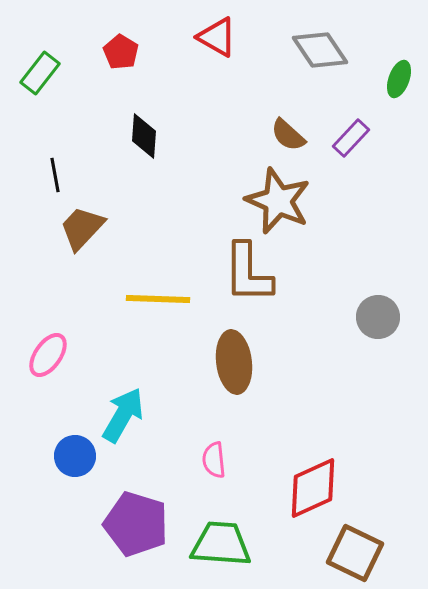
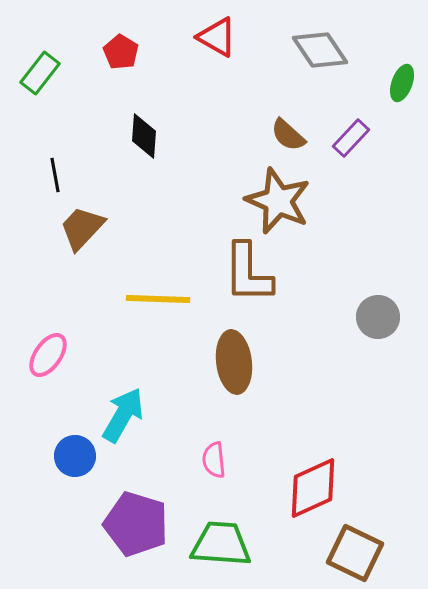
green ellipse: moved 3 px right, 4 px down
